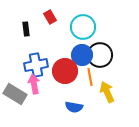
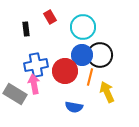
orange line: rotated 24 degrees clockwise
